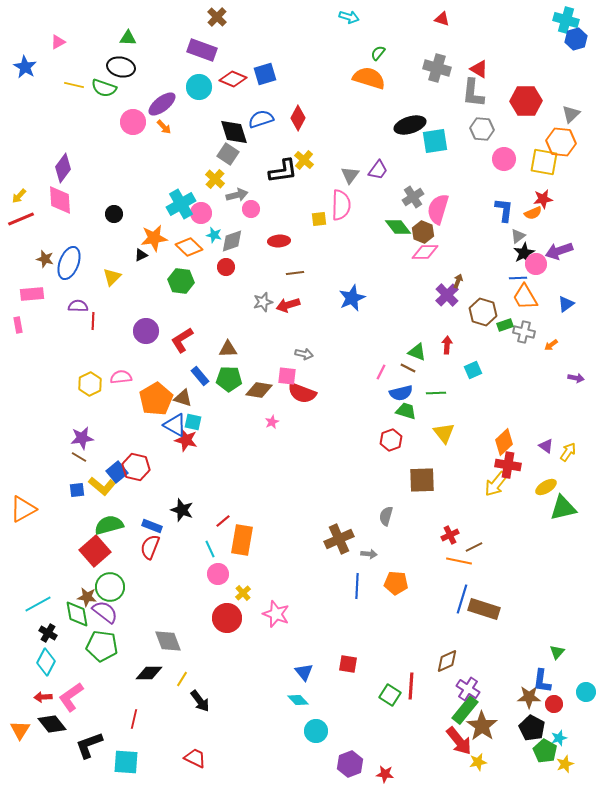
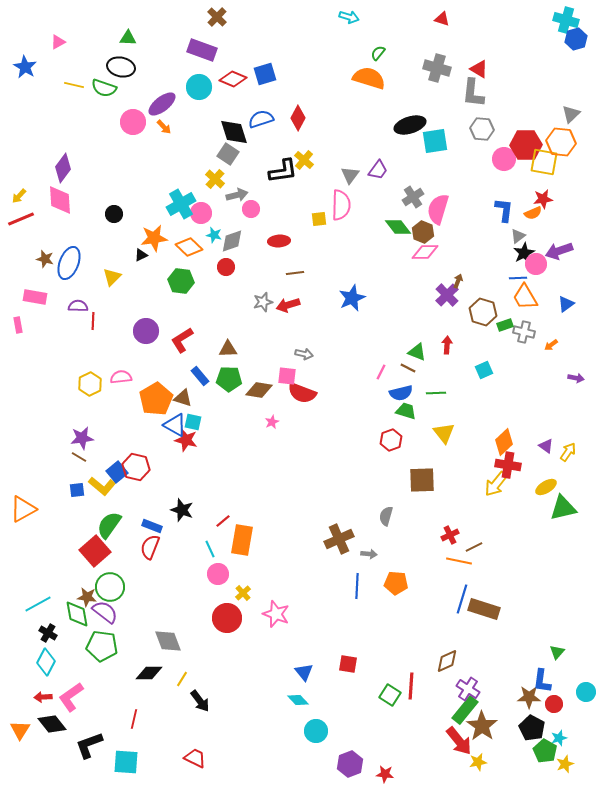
red hexagon at (526, 101): moved 44 px down
pink rectangle at (32, 294): moved 3 px right, 3 px down; rotated 15 degrees clockwise
cyan square at (473, 370): moved 11 px right
green semicircle at (109, 525): rotated 40 degrees counterclockwise
